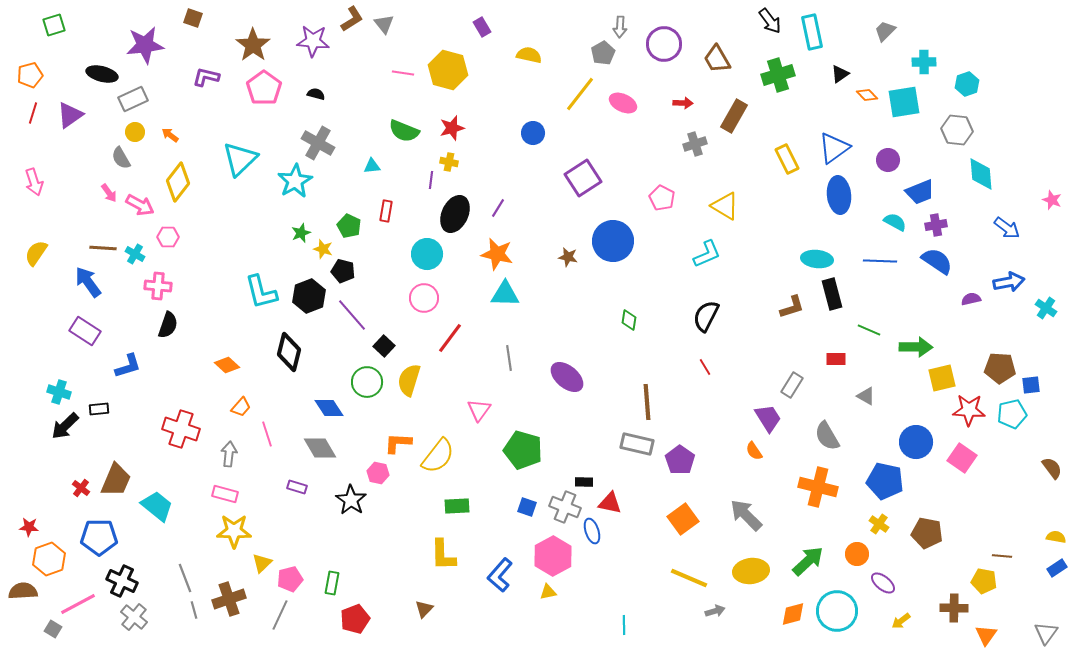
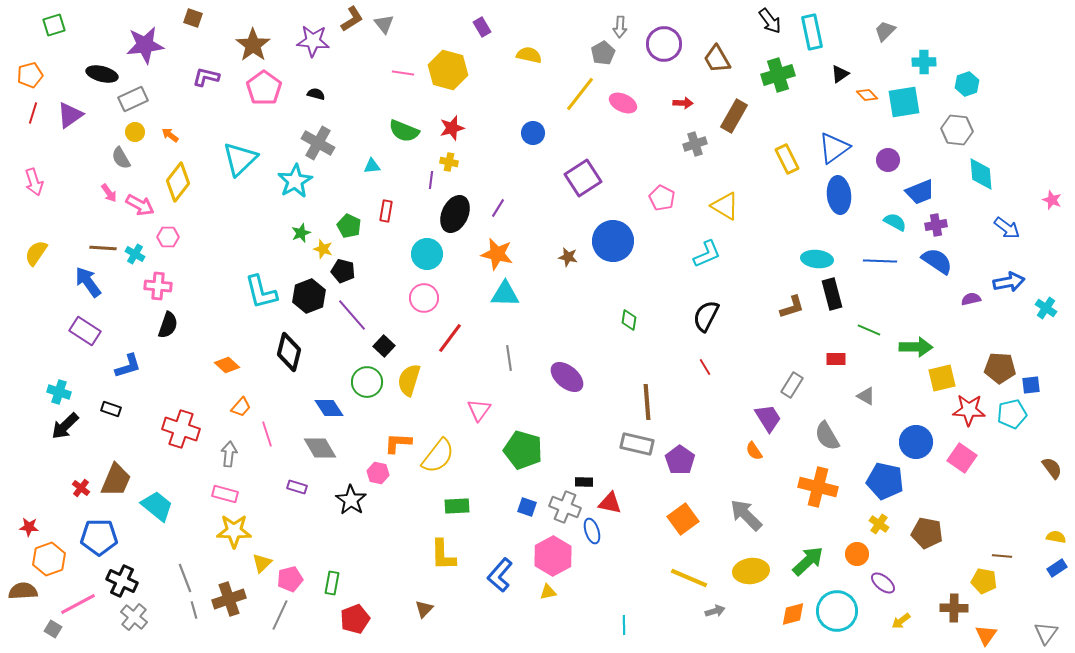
black rectangle at (99, 409): moved 12 px right; rotated 24 degrees clockwise
